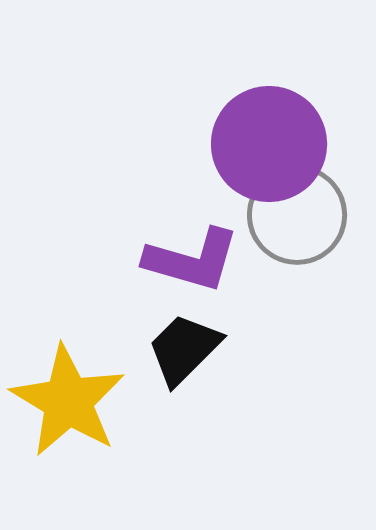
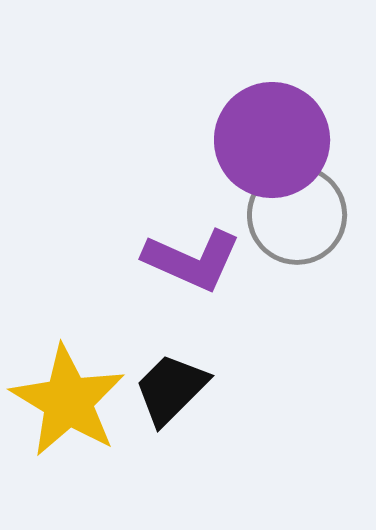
purple circle: moved 3 px right, 4 px up
purple L-shape: rotated 8 degrees clockwise
black trapezoid: moved 13 px left, 40 px down
